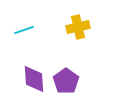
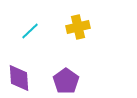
cyan line: moved 6 px right, 1 px down; rotated 24 degrees counterclockwise
purple diamond: moved 15 px left, 1 px up
